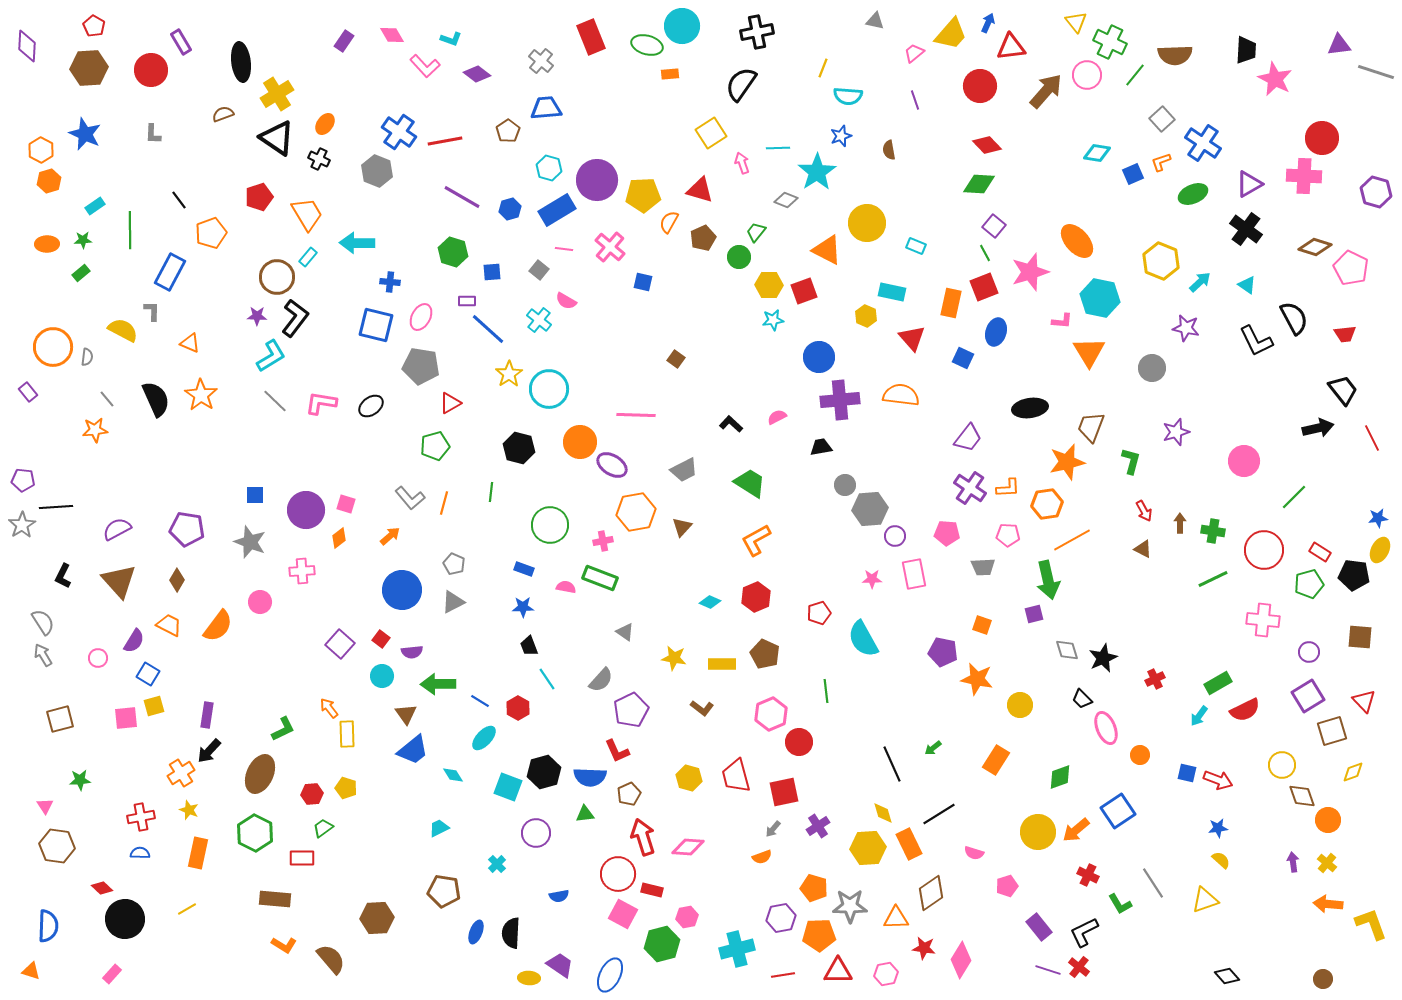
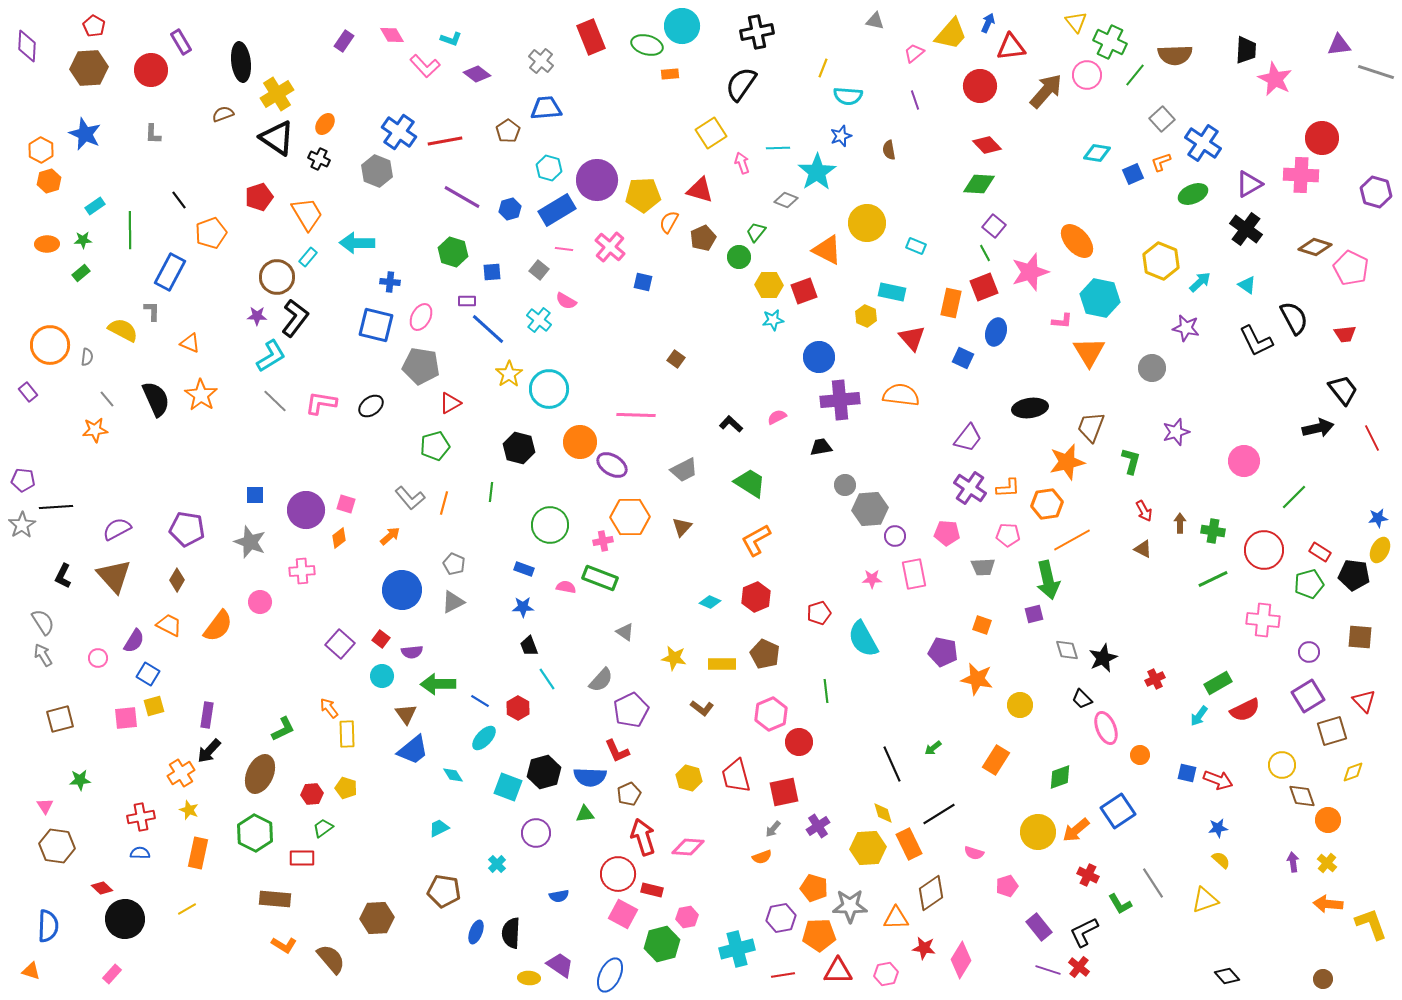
pink cross at (1304, 176): moved 3 px left, 1 px up
orange circle at (53, 347): moved 3 px left, 2 px up
orange hexagon at (636, 512): moved 6 px left, 5 px down; rotated 9 degrees clockwise
brown triangle at (119, 581): moved 5 px left, 5 px up
